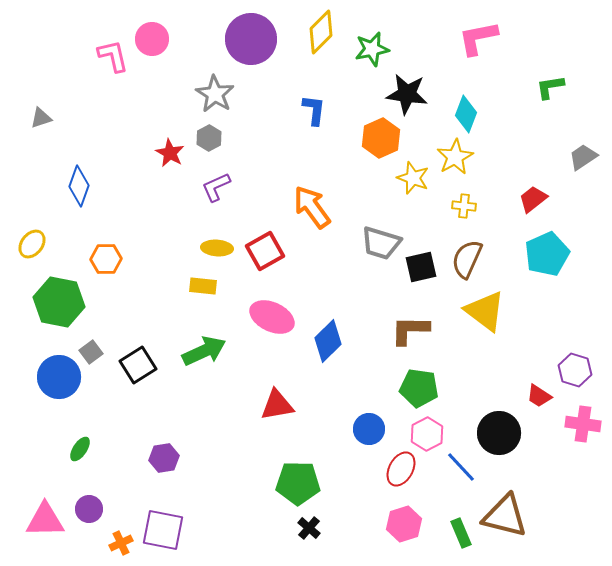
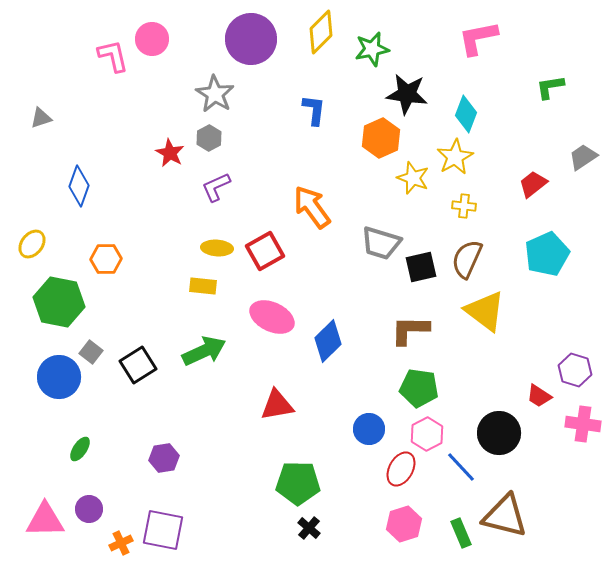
red trapezoid at (533, 199): moved 15 px up
gray square at (91, 352): rotated 15 degrees counterclockwise
